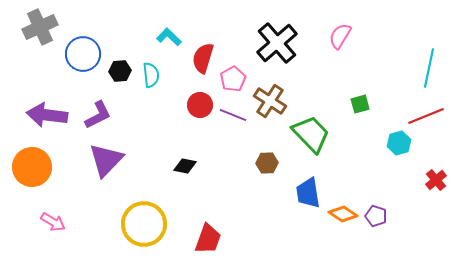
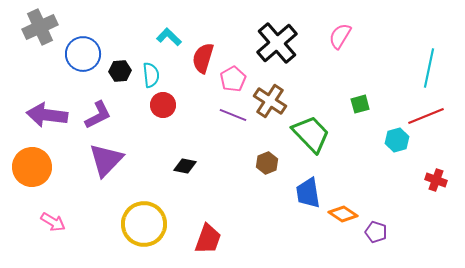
red circle: moved 37 px left
cyan hexagon: moved 2 px left, 3 px up
brown hexagon: rotated 20 degrees counterclockwise
red cross: rotated 30 degrees counterclockwise
purple pentagon: moved 16 px down
